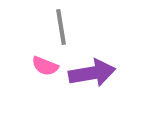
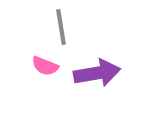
purple arrow: moved 5 px right
